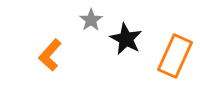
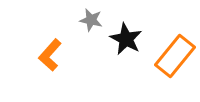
gray star: rotated 25 degrees counterclockwise
orange rectangle: rotated 15 degrees clockwise
